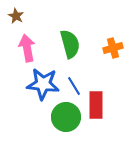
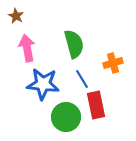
green semicircle: moved 4 px right
orange cross: moved 15 px down
blue line: moved 8 px right, 7 px up
red rectangle: rotated 12 degrees counterclockwise
